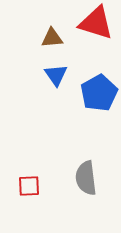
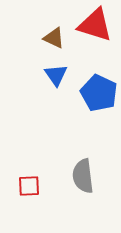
red triangle: moved 1 px left, 2 px down
brown triangle: moved 2 px right; rotated 30 degrees clockwise
blue pentagon: rotated 18 degrees counterclockwise
gray semicircle: moved 3 px left, 2 px up
